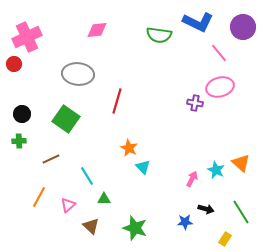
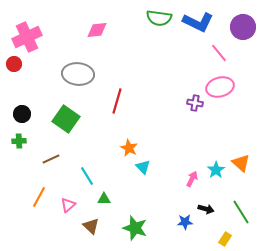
green semicircle: moved 17 px up
cyan star: rotated 12 degrees clockwise
